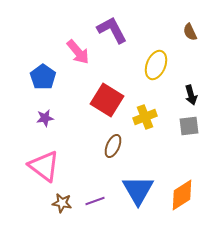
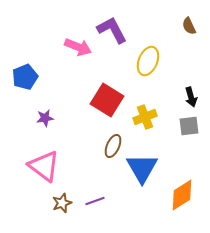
brown semicircle: moved 1 px left, 6 px up
pink arrow: moved 5 px up; rotated 28 degrees counterclockwise
yellow ellipse: moved 8 px left, 4 px up
blue pentagon: moved 18 px left; rotated 15 degrees clockwise
black arrow: moved 2 px down
blue triangle: moved 4 px right, 22 px up
brown star: rotated 30 degrees counterclockwise
